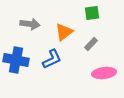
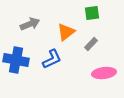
gray arrow: rotated 30 degrees counterclockwise
orange triangle: moved 2 px right
